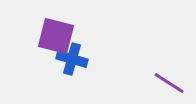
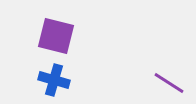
blue cross: moved 18 px left, 21 px down
